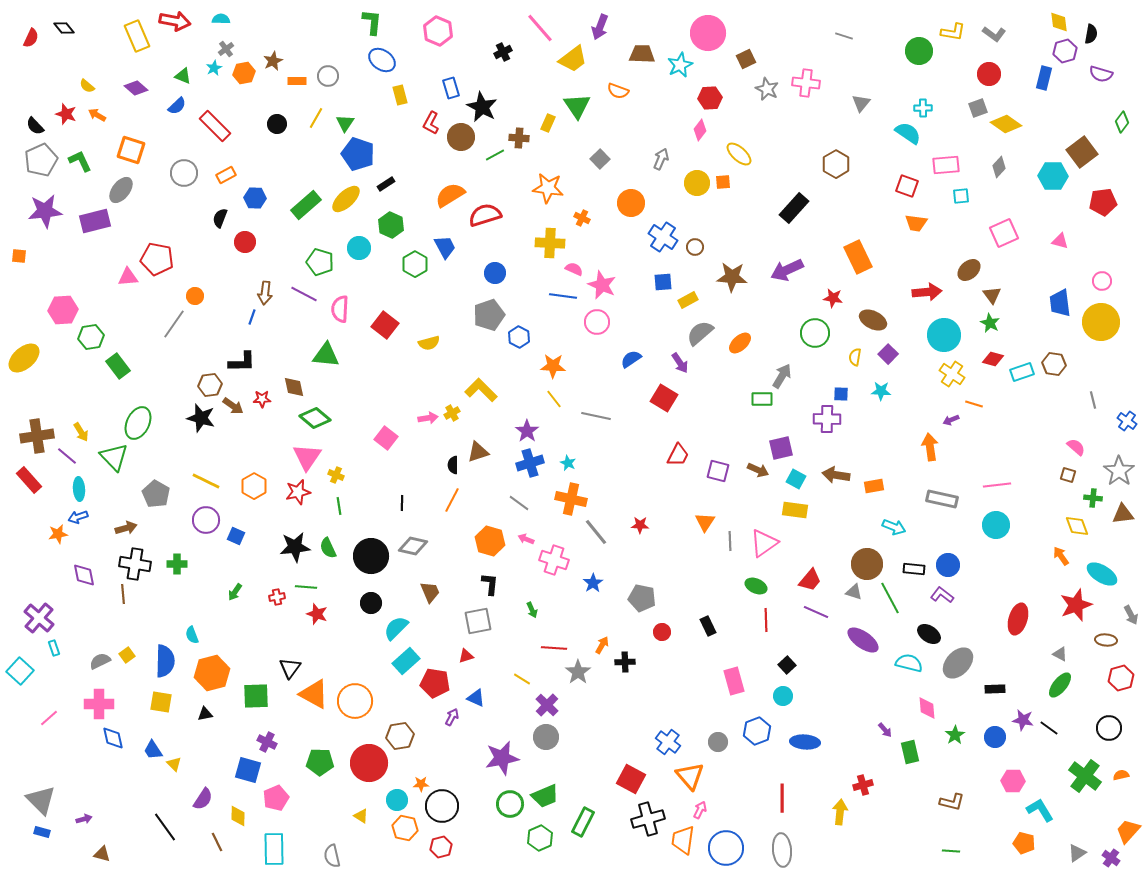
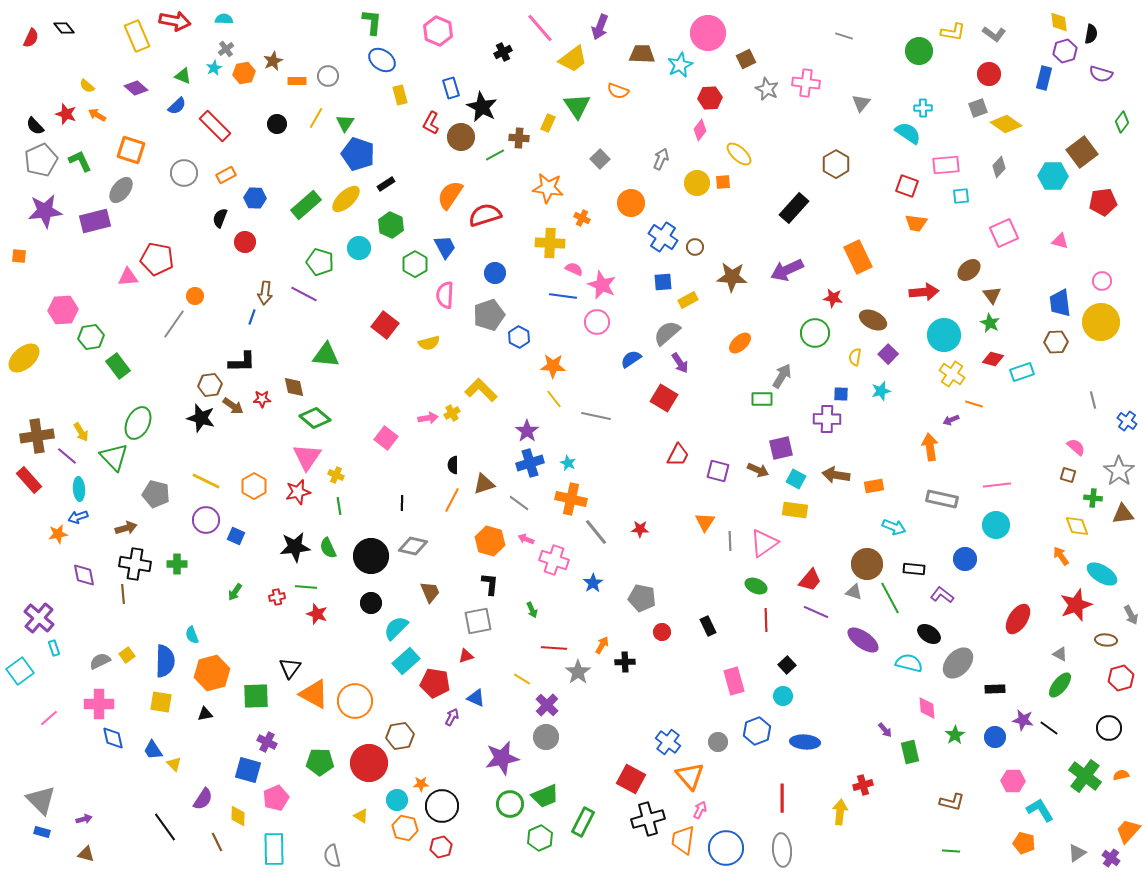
cyan semicircle at (221, 19): moved 3 px right
orange semicircle at (450, 195): rotated 24 degrees counterclockwise
red arrow at (927, 292): moved 3 px left
pink semicircle at (340, 309): moved 105 px right, 14 px up
gray semicircle at (700, 333): moved 33 px left
brown hexagon at (1054, 364): moved 2 px right, 22 px up; rotated 10 degrees counterclockwise
cyan star at (881, 391): rotated 18 degrees counterclockwise
brown triangle at (478, 452): moved 6 px right, 32 px down
gray pentagon at (156, 494): rotated 16 degrees counterclockwise
red star at (640, 525): moved 4 px down
blue circle at (948, 565): moved 17 px right, 6 px up
red ellipse at (1018, 619): rotated 16 degrees clockwise
cyan square at (20, 671): rotated 12 degrees clockwise
brown triangle at (102, 854): moved 16 px left
